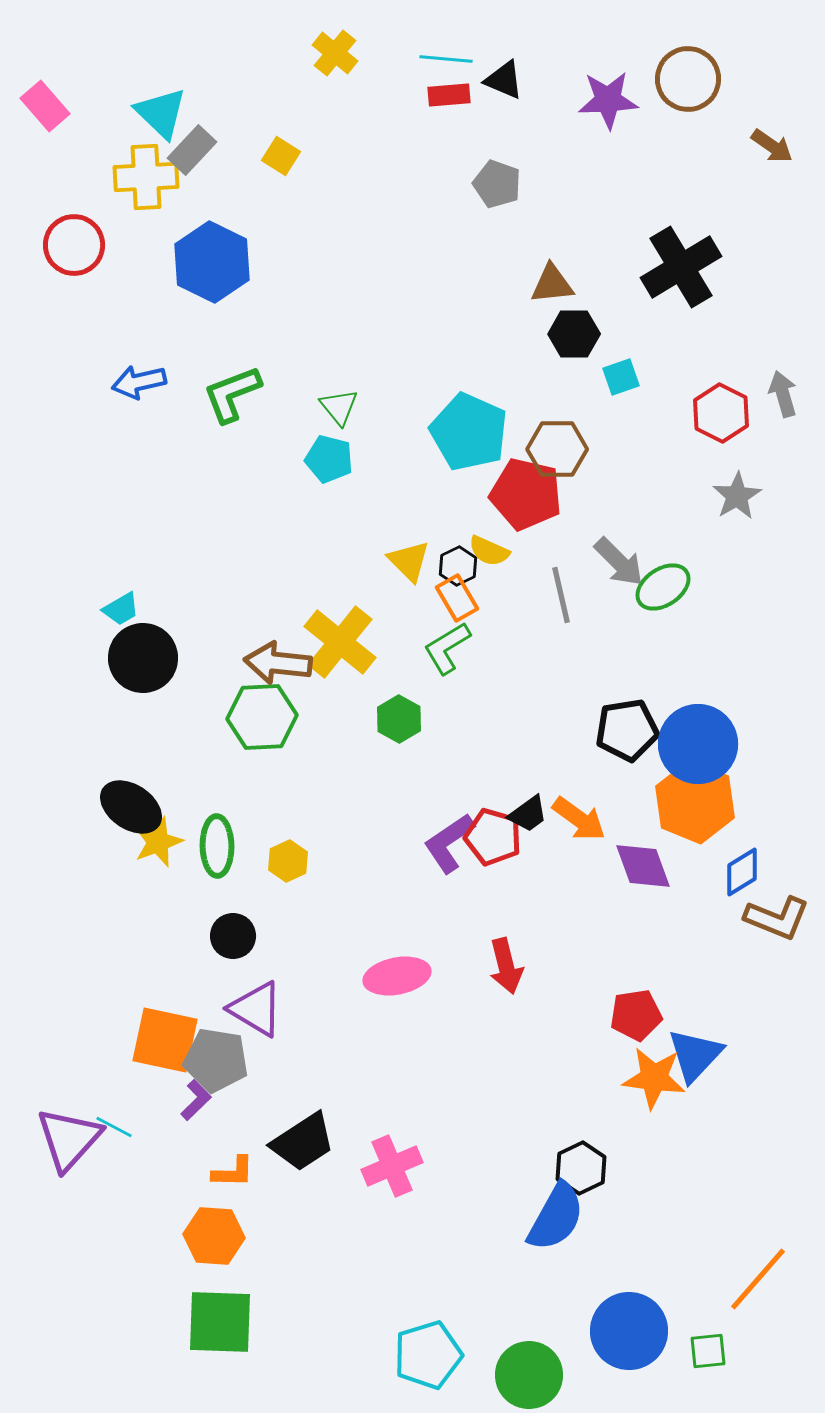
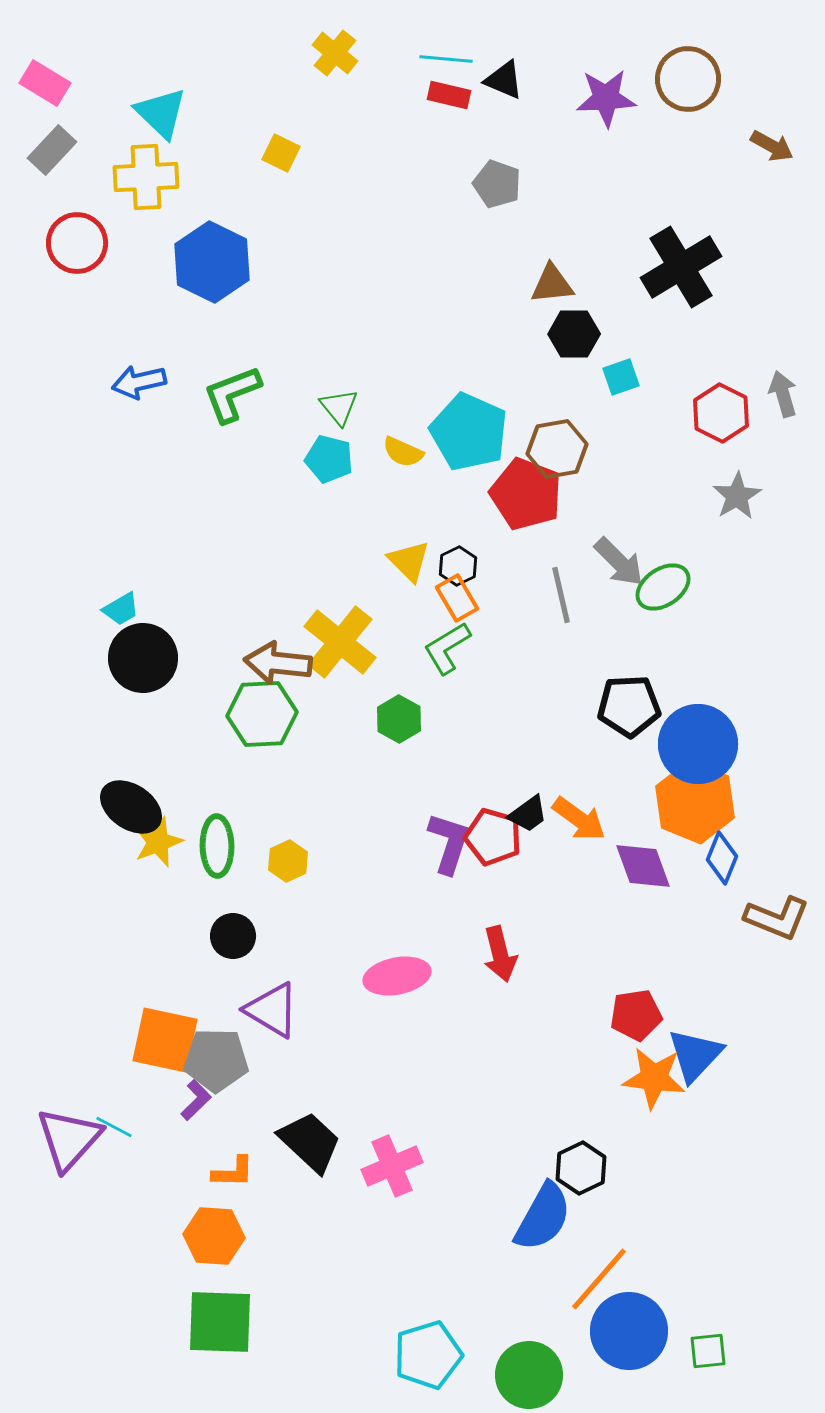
red rectangle at (449, 95): rotated 18 degrees clockwise
purple star at (608, 100): moved 2 px left, 2 px up
pink rectangle at (45, 106): moved 23 px up; rotated 18 degrees counterclockwise
brown arrow at (772, 146): rotated 6 degrees counterclockwise
gray rectangle at (192, 150): moved 140 px left
yellow square at (281, 156): moved 3 px up; rotated 6 degrees counterclockwise
red circle at (74, 245): moved 3 px right, 2 px up
brown hexagon at (557, 449): rotated 10 degrees counterclockwise
red pentagon at (526, 494): rotated 8 degrees clockwise
yellow semicircle at (489, 551): moved 86 px left, 99 px up
green hexagon at (262, 717): moved 3 px up
black pentagon at (627, 730): moved 2 px right, 24 px up; rotated 6 degrees clockwise
purple L-shape at (449, 843): rotated 142 degrees clockwise
blue diamond at (742, 872): moved 20 px left, 14 px up; rotated 36 degrees counterclockwise
red arrow at (506, 966): moved 6 px left, 12 px up
purple triangle at (256, 1009): moved 16 px right, 1 px down
gray pentagon at (216, 1060): rotated 8 degrees counterclockwise
black trapezoid at (303, 1142): moved 7 px right; rotated 104 degrees counterclockwise
blue semicircle at (556, 1217): moved 13 px left
orange line at (758, 1279): moved 159 px left
